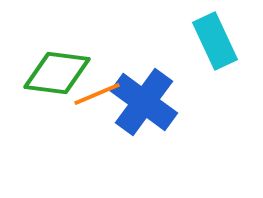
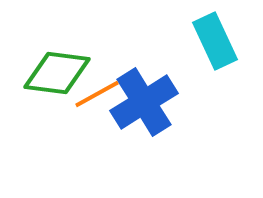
orange line: rotated 6 degrees counterclockwise
blue cross: rotated 22 degrees clockwise
